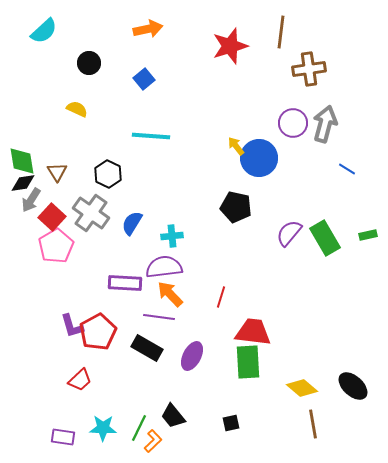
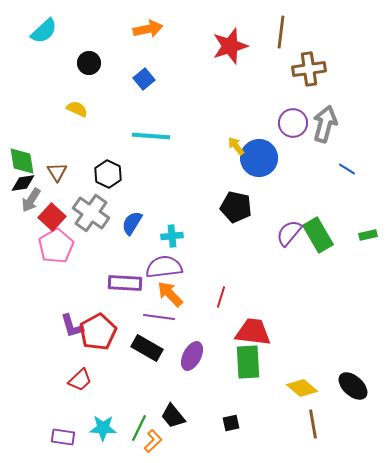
green rectangle at (325, 238): moved 7 px left, 3 px up
